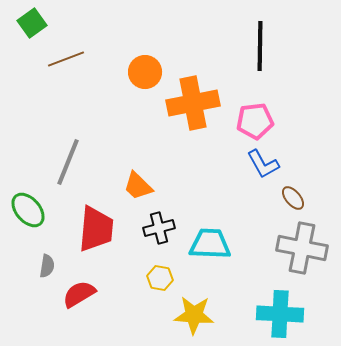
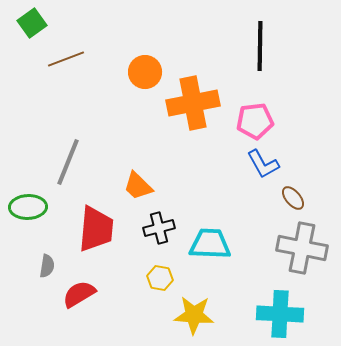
green ellipse: moved 3 px up; rotated 51 degrees counterclockwise
